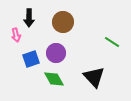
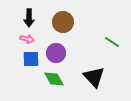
pink arrow: moved 11 px right, 4 px down; rotated 64 degrees counterclockwise
blue square: rotated 18 degrees clockwise
